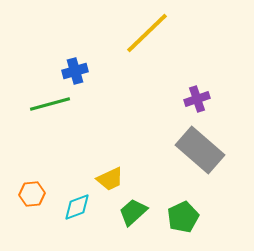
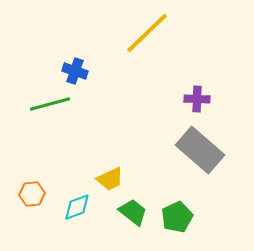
blue cross: rotated 35 degrees clockwise
purple cross: rotated 20 degrees clockwise
green trapezoid: rotated 80 degrees clockwise
green pentagon: moved 6 px left
